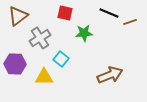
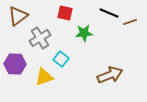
yellow triangle: rotated 18 degrees counterclockwise
